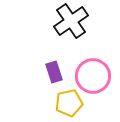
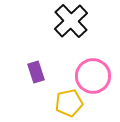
black cross: rotated 8 degrees counterclockwise
purple rectangle: moved 18 px left
